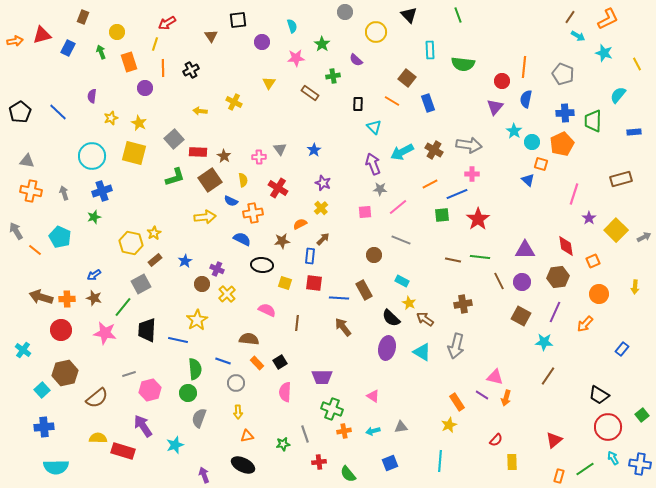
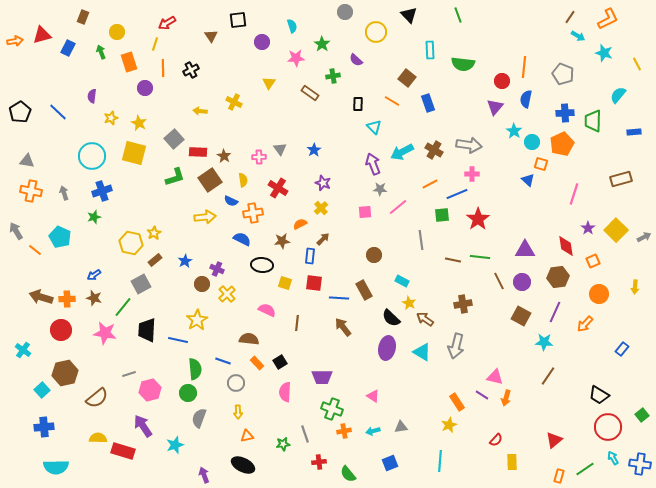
purple star at (589, 218): moved 1 px left, 10 px down
gray line at (401, 240): moved 20 px right; rotated 60 degrees clockwise
